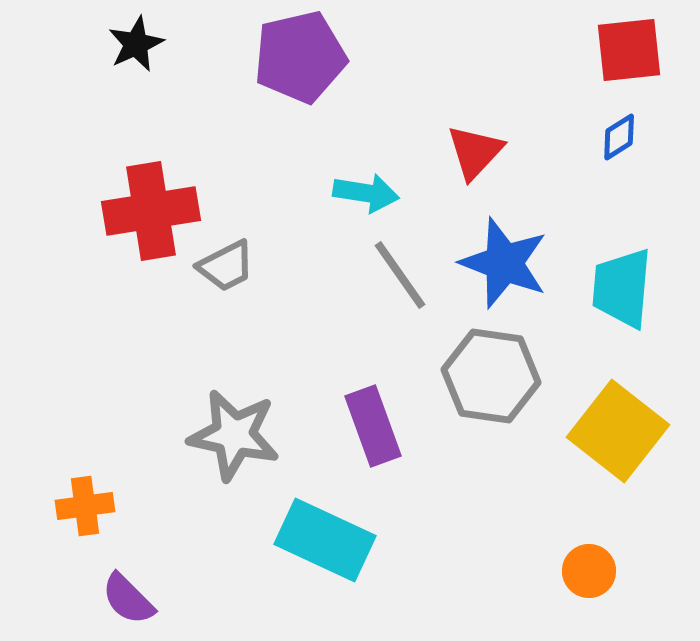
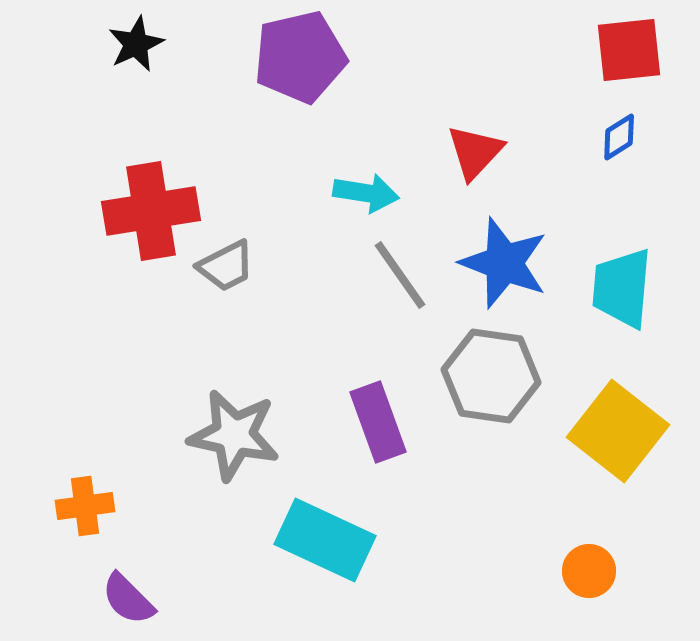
purple rectangle: moved 5 px right, 4 px up
